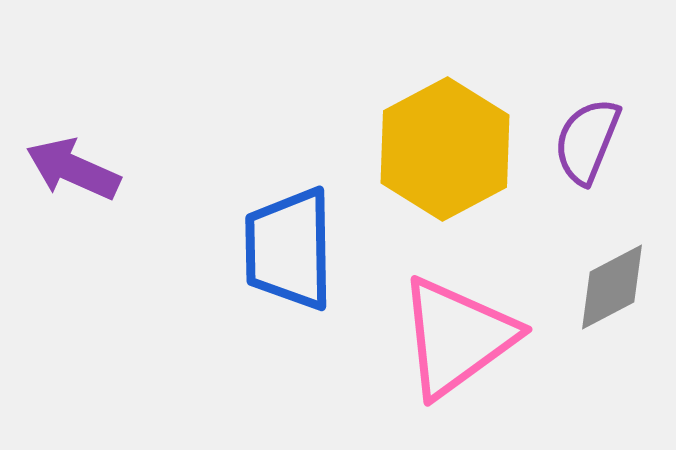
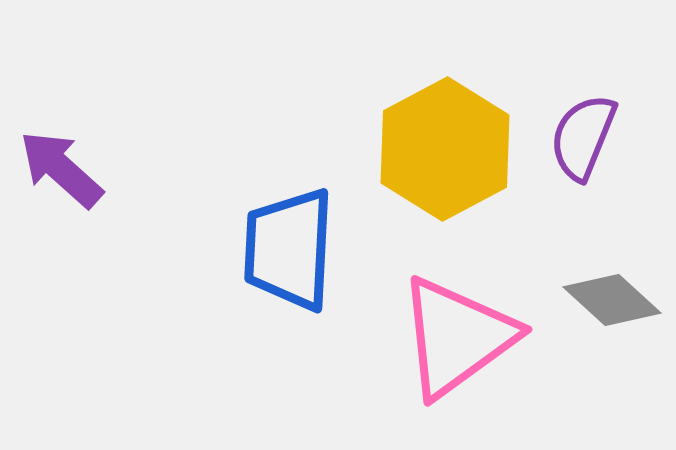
purple semicircle: moved 4 px left, 4 px up
purple arrow: moved 12 px left; rotated 18 degrees clockwise
blue trapezoid: rotated 4 degrees clockwise
gray diamond: moved 13 px down; rotated 70 degrees clockwise
